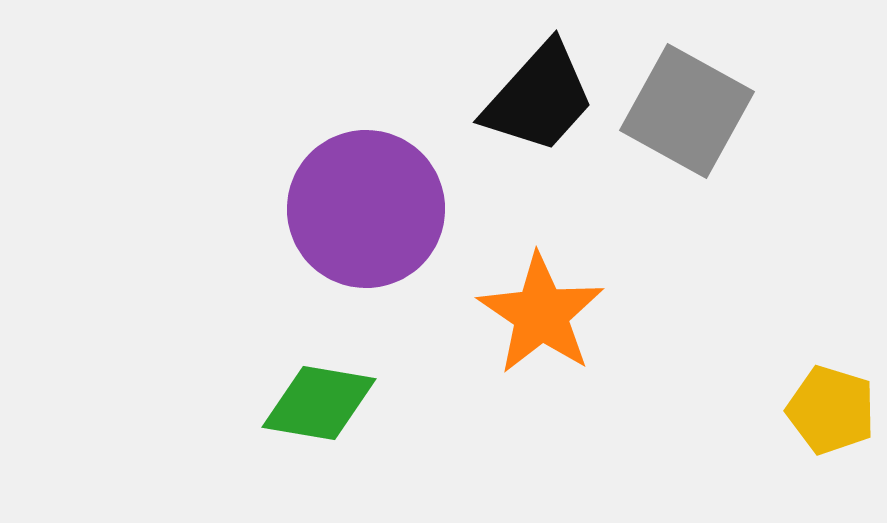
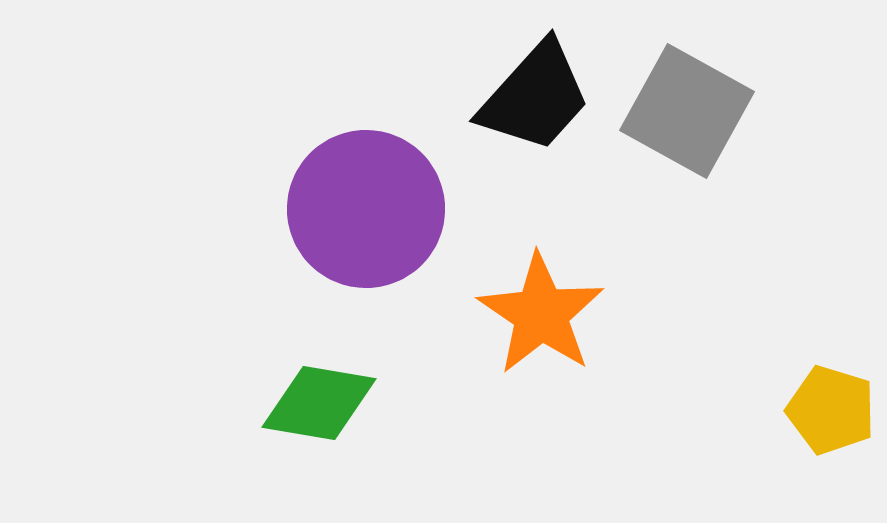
black trapezoid: moved 4 px left, 1 px up
